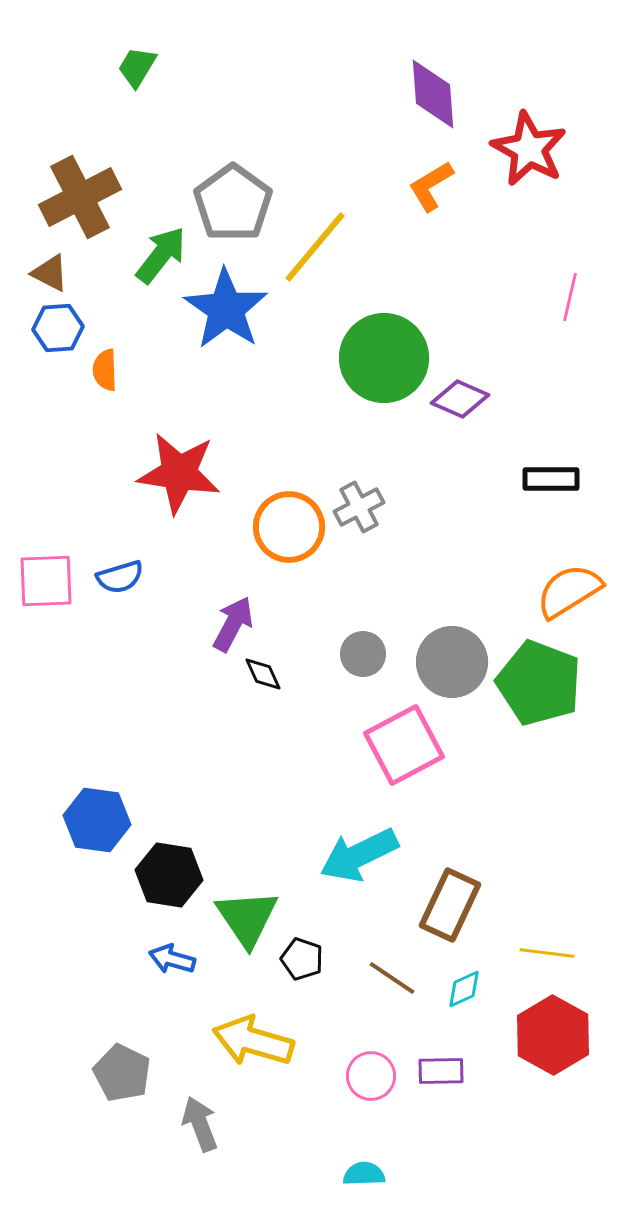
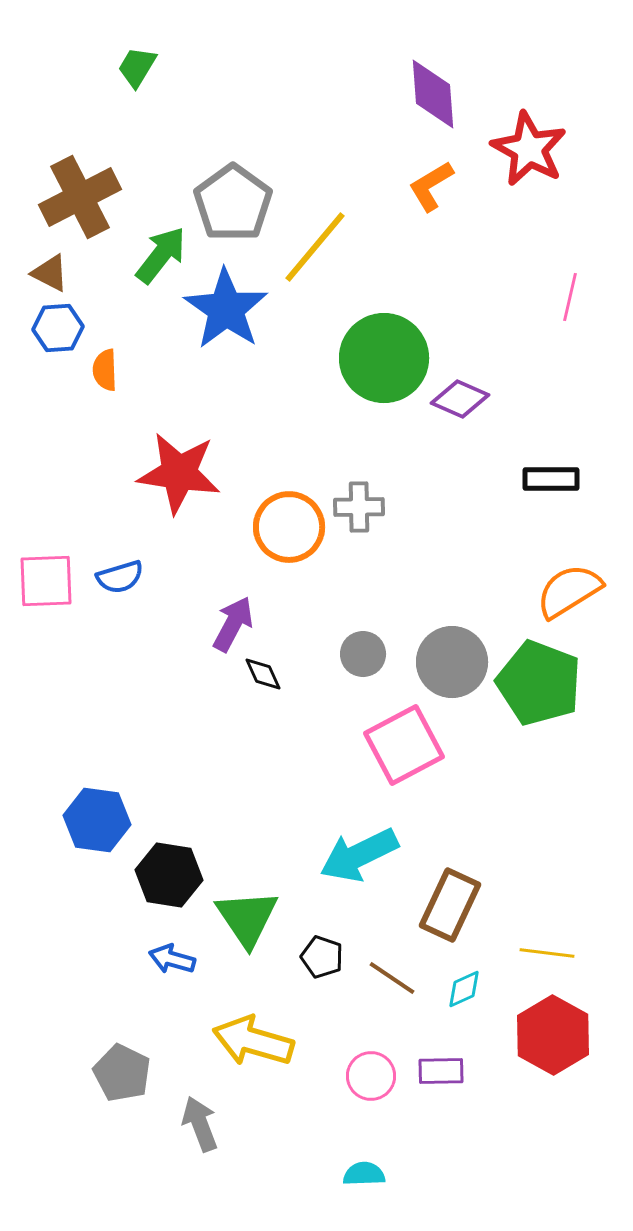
gray cross at (359, 507): rotated 27 degrees clockwise
black pentagon at (302, 959): moved 20 px right, 2 px up
